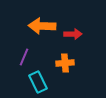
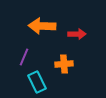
red arrow: moved 4 px right
orange cross: moved 1 px left, 1 px down
cyan rectangle: moved 1 px left
